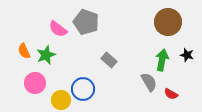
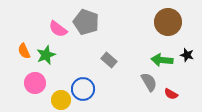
green arrow: rotated 95 degrees counterclockwise
